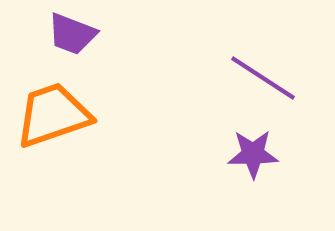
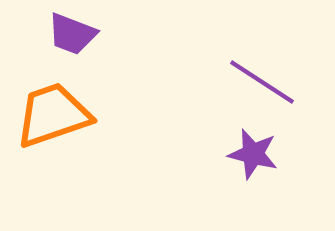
purple line: moved 1 px left, 4 px down
purple star: rotated 15 degrees clockwise
